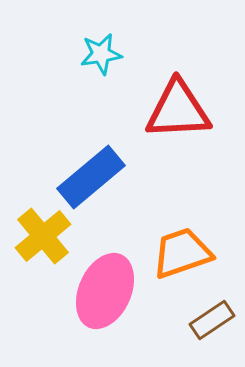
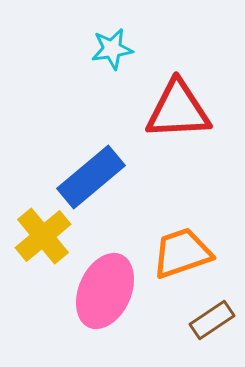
cyan star: moved 11 px right, 5 px up
